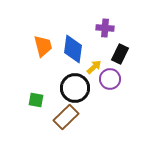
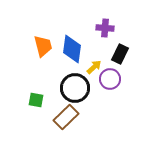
blue diamond: moved 1 px left
